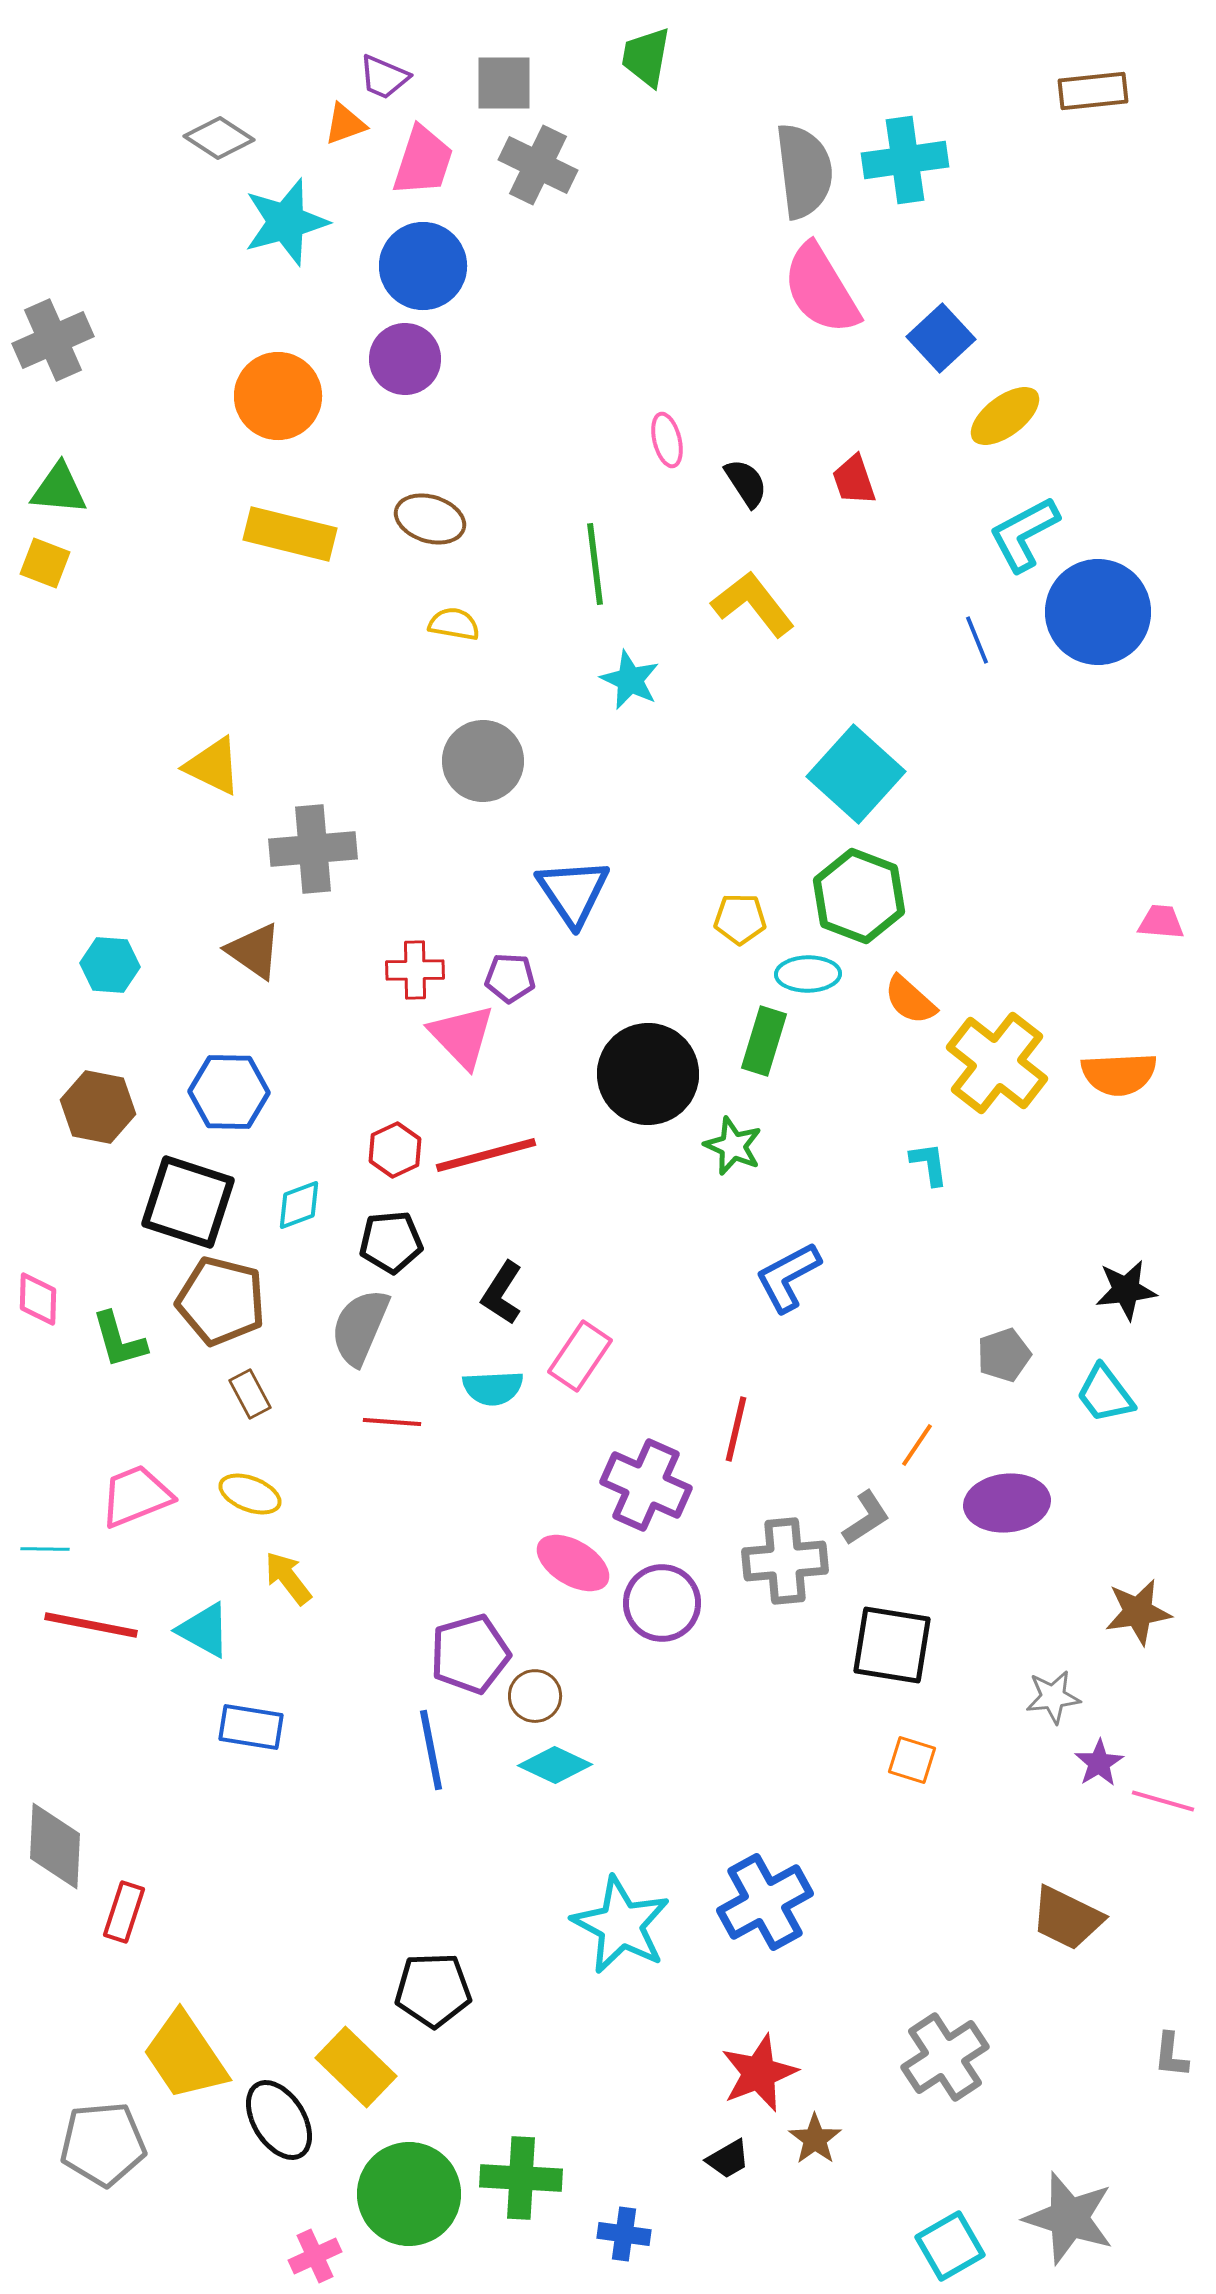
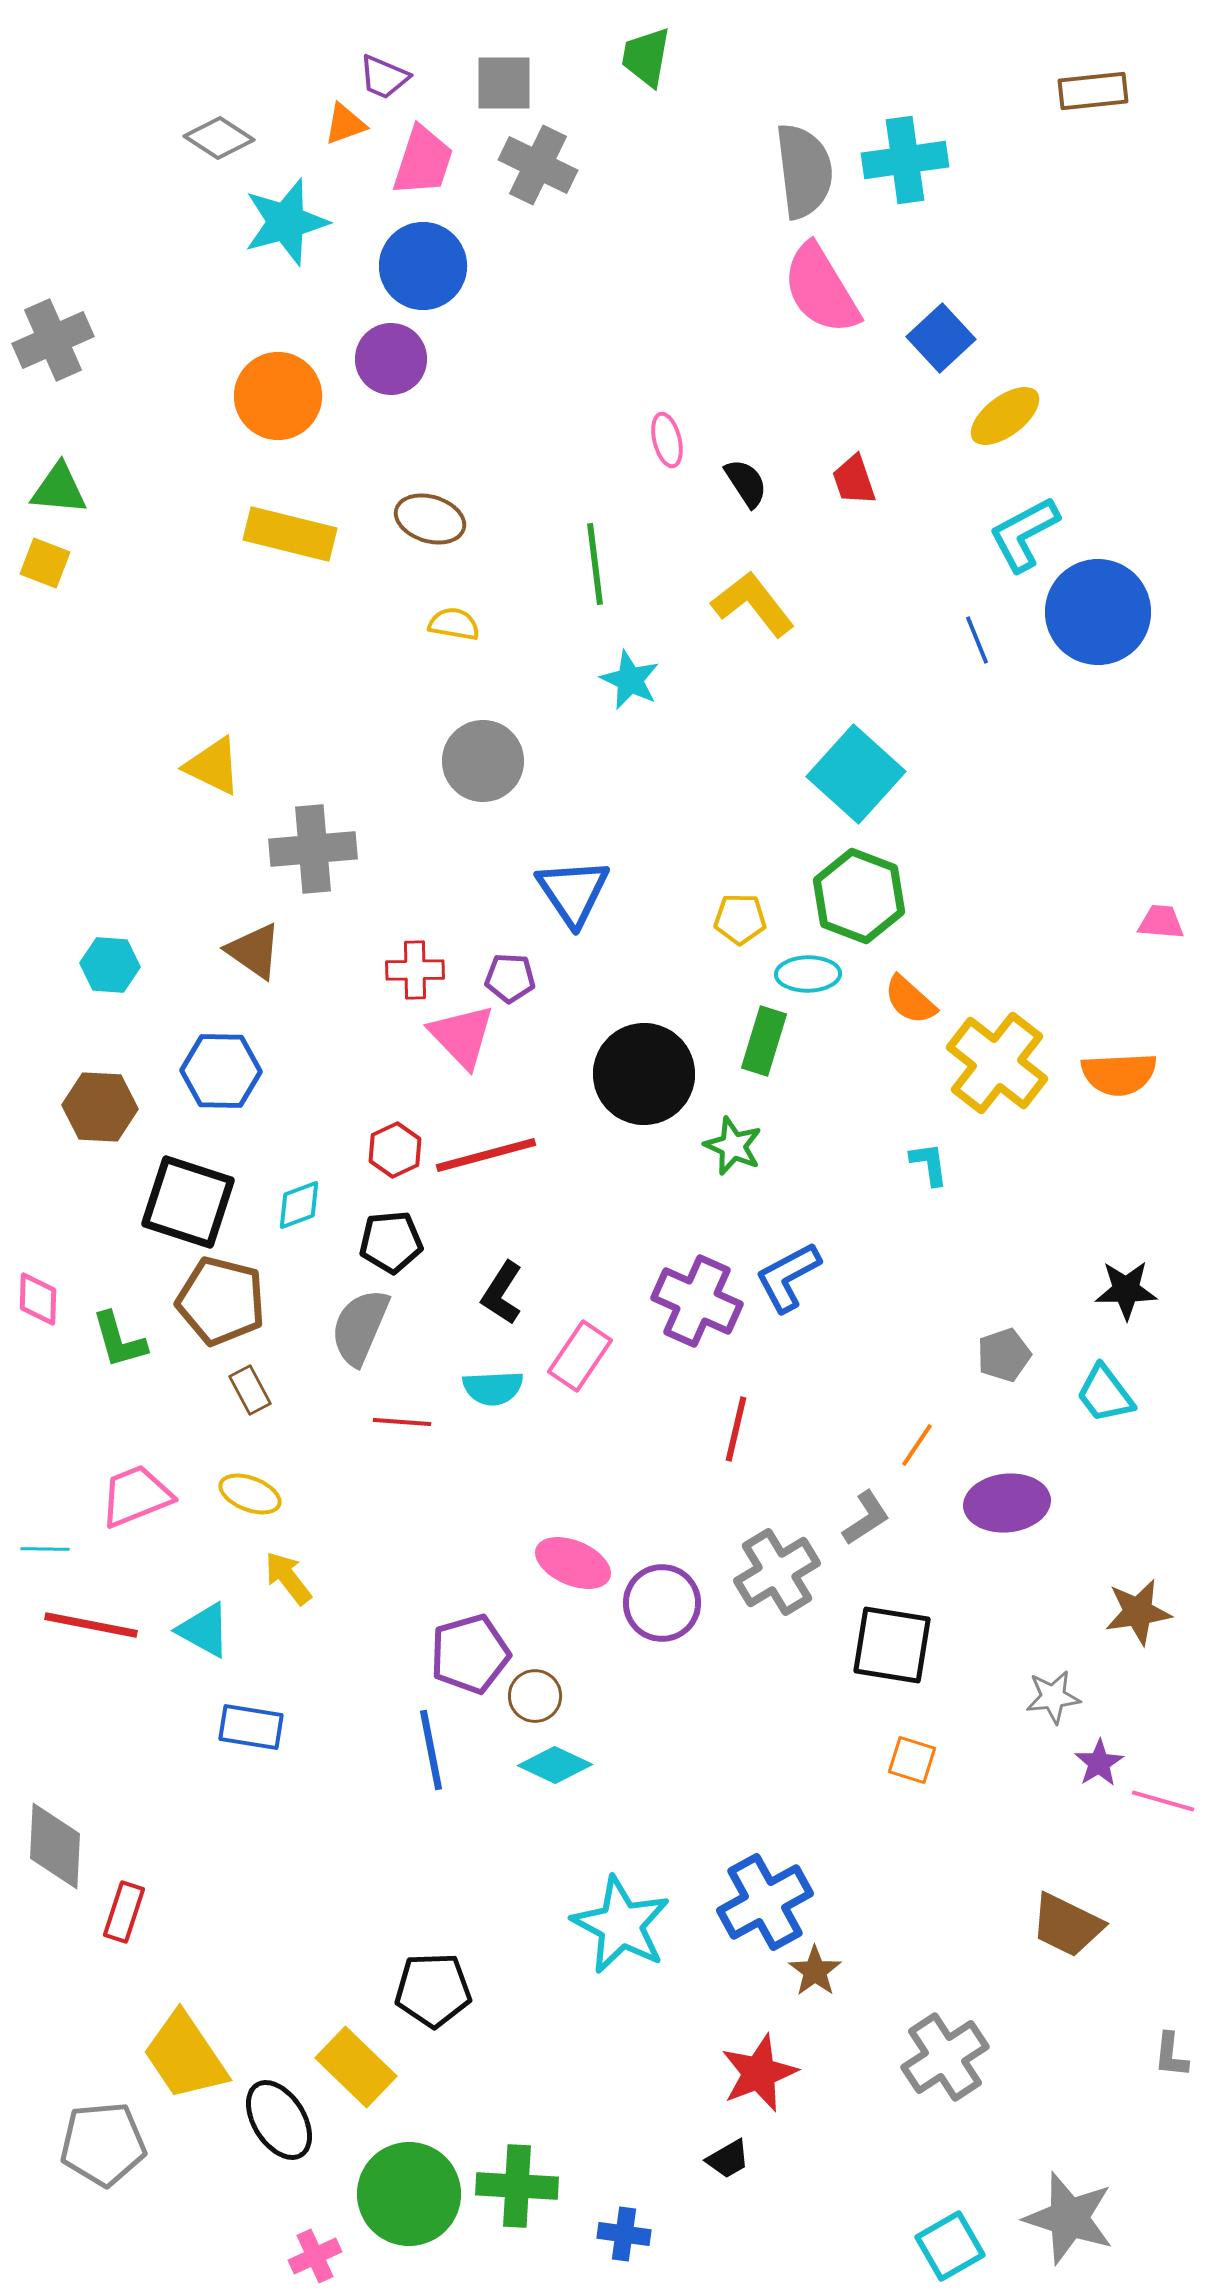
purple circle at (405, 359): moved 14 px left
black circle at (648, 1074): moved 4 px left
blue hexagon at (229, 1092): moved 8 px left, 21 px up
brown hexagon at (98, 1107): moved 2 px right; rotated 8 degrees counterclockwise
black star at (1126, 1290): rotated 6 degrees clockwise
brown rectangle at (250, 1394): moved 4 px up
red line at (392, 1422): moved 10 px right
purple cross at (646, 1485): moved 51 px right, 184 px up
gray cross at (785, 1561): moved 8 px left, 11 px down; rotated 26 degrees counterclockwise
pink ellipse at (573, 1563): rotated 8 degrees counterclockwise
brown trapezoid at (1067, 1918): moved 7 px down
brown star at (815, 2139): moved 168 px up
green cross at (521, 2178): moved 4 px left, 8 px down
